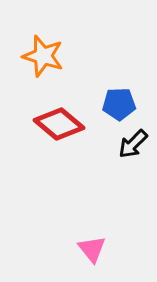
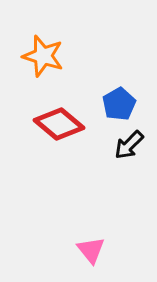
blue pentagon: rotated 28 degrees counterclockwise
black arrow: moved 4 px left, 1 px down
pink triangle: moved 1 px left, 1 px down
